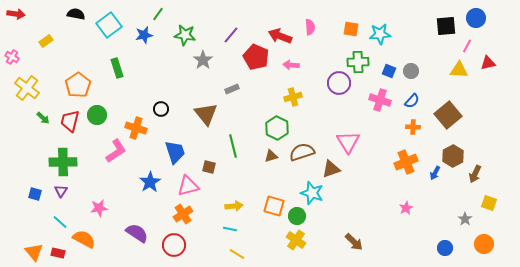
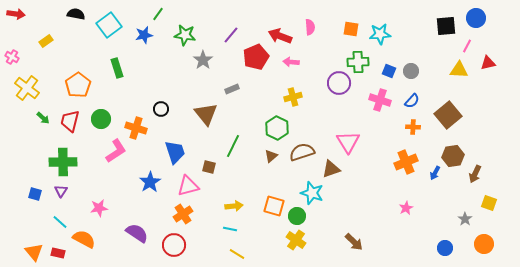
red pentagon at (256, 57): rotated 25 degrees clockwise
pink arrow at (291, 65): moved 3 px up
green circle at (97, 115): moved 4 px right, 4 px down
green line at (233, 146): rotated 40 degrees clockwise
brown triangle at (271, 156): rotated 24 degrees counterclockwise
brown hexagon at (453, 156): rotated 20 degrees clockwise
